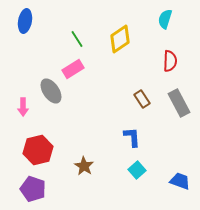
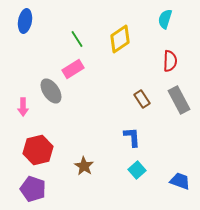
gray rectangle: moved 3 px up
